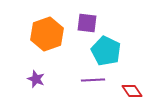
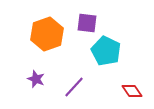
purple line: moved 19 px left, 7 px down; rotated 45 degrees counterclockwise
